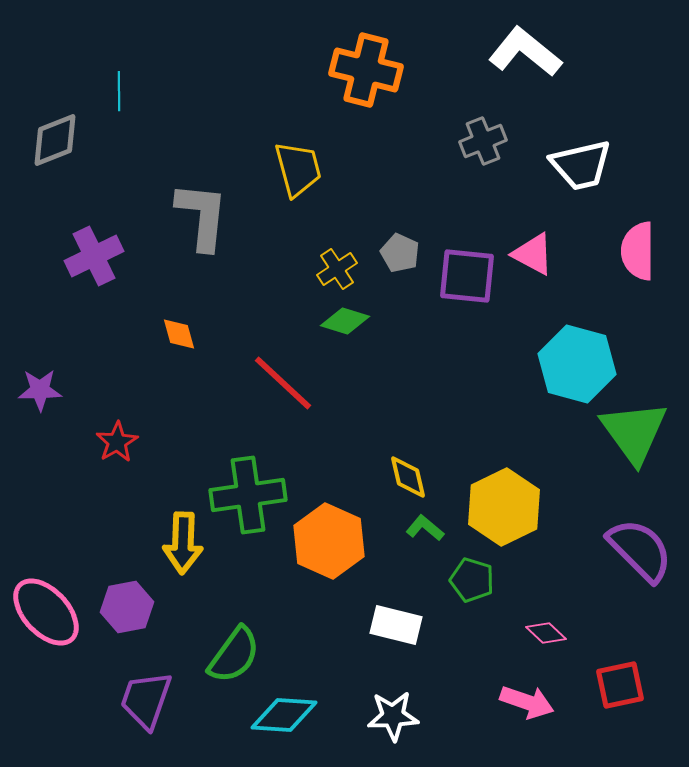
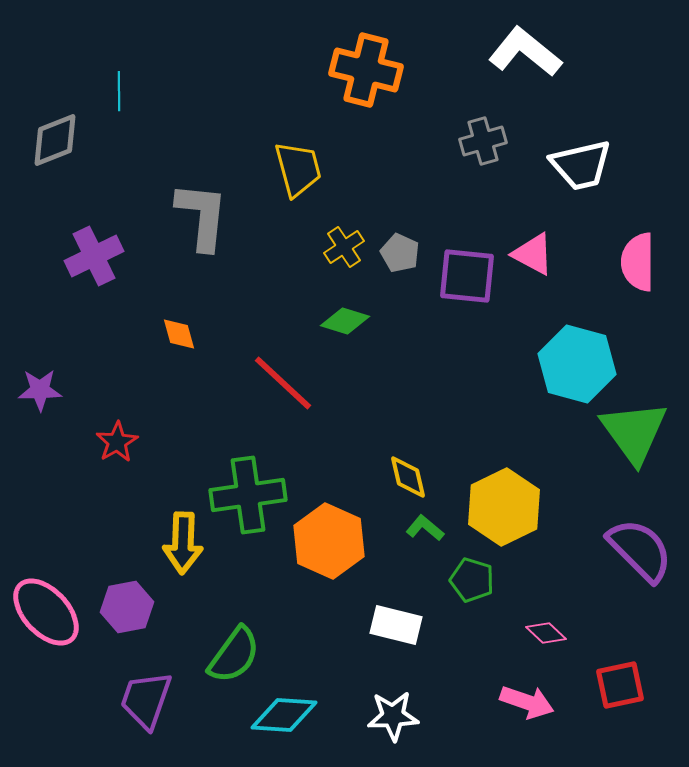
gray cross: rotated 6 degrees clockwise
pink semicircle: moved 11 px down
yellow cross: moved 7 px right, 22 px up
